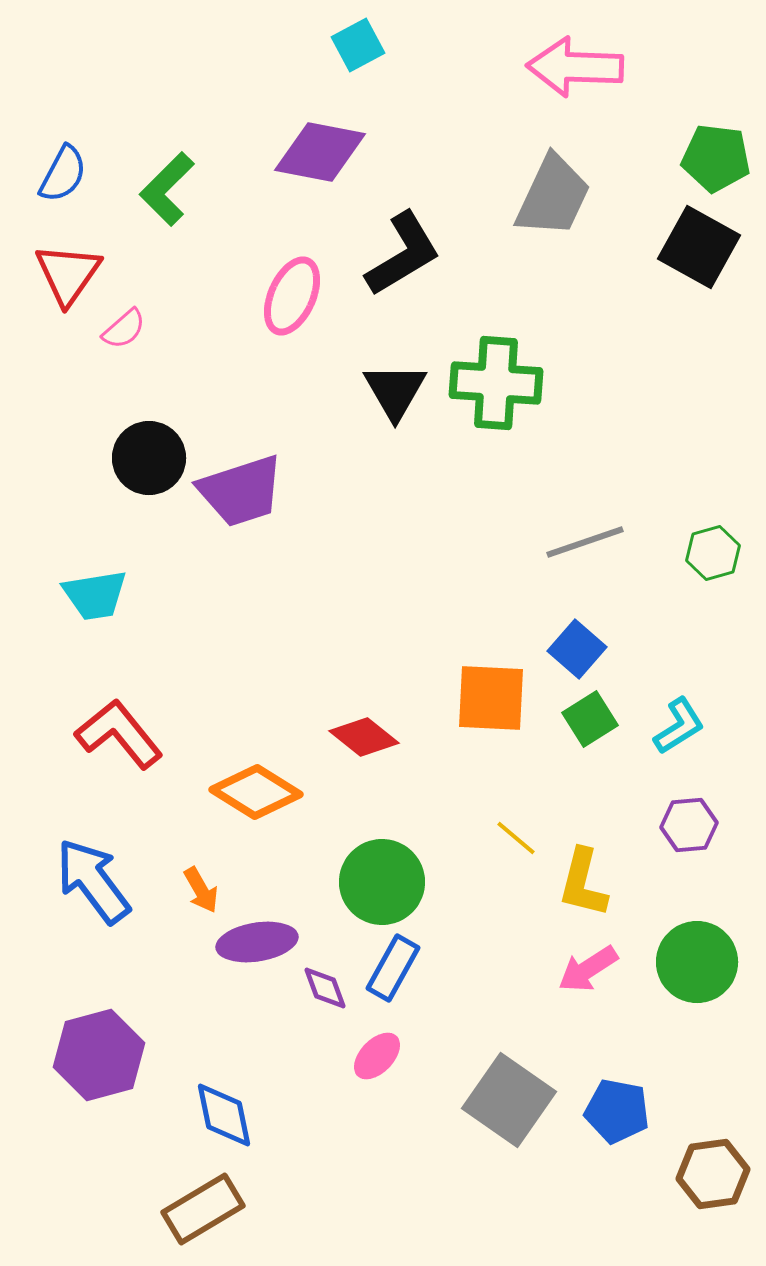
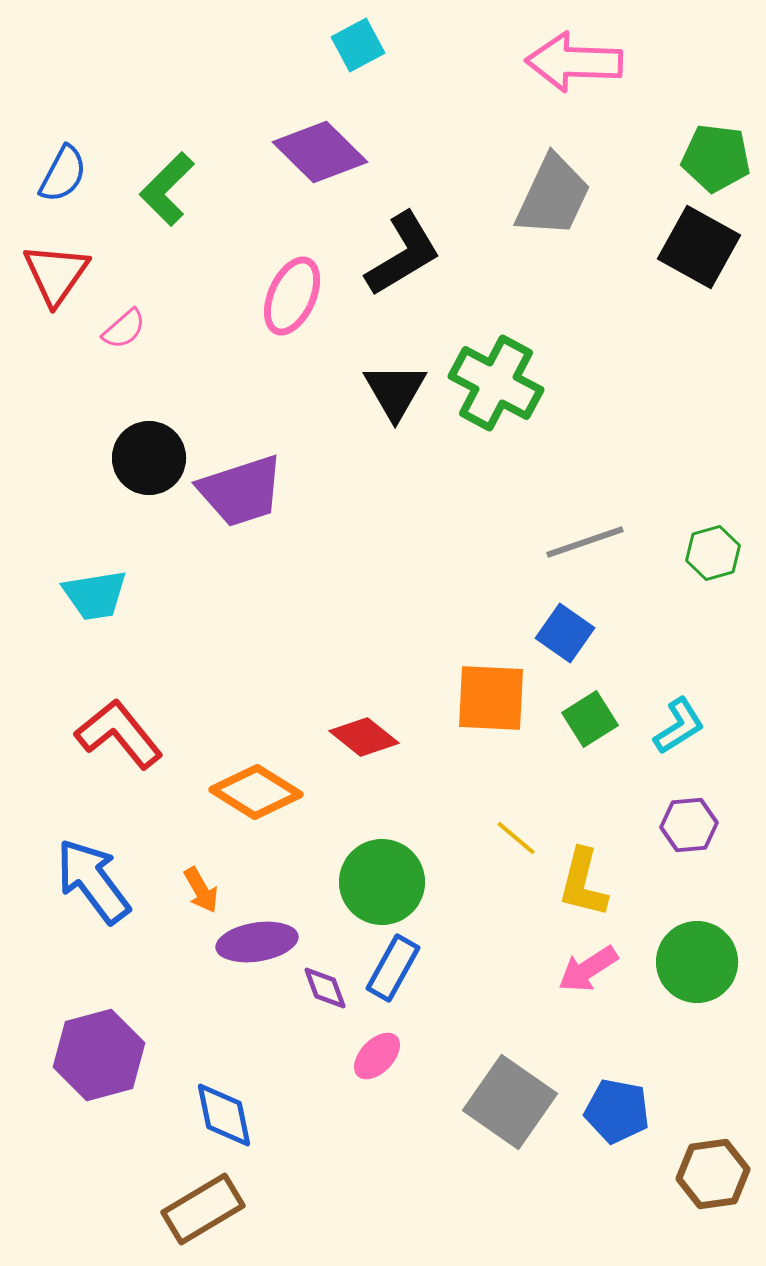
pink arrow at (575, 67): moved 1 px left, 5 px up
purple diamond at (320, 152): rotated 34 degrees clockwise
red triangle at (68, 274): moved 12 px left
green cross at (496, 383): rotated 24 degrees clockwise
blue square at (577, 649): moved 12 px left, 16 px up; rotated 6 degrees counterclockwise
gray square at (509, 1100): moved 1 px right, 2 px down
